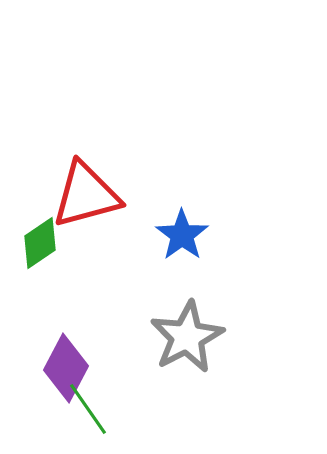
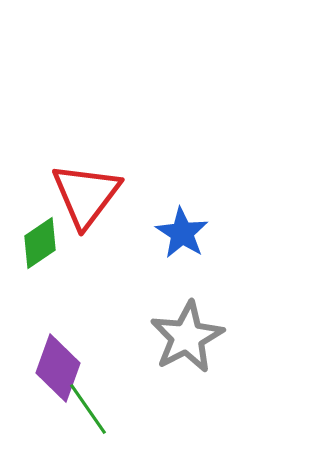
red triangle: rotated 38 degrees counterclockwise
blue star: moved 2 px up; rotated 4 degrees counterclockwise
purple diamond: moved 8 px left; rotated 8 degrees counterclockwise
